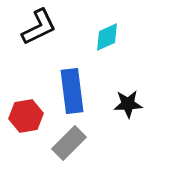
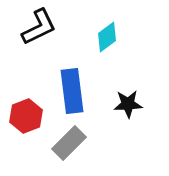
cyan diamond: rotated 12 degrees counterclockwise
red hexagon: rotated 12 degrees counterclockwise
